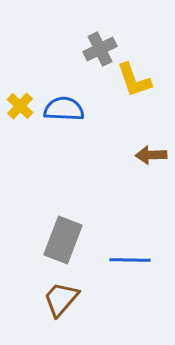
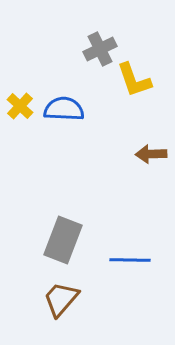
brown arrow: moved 1 px up
